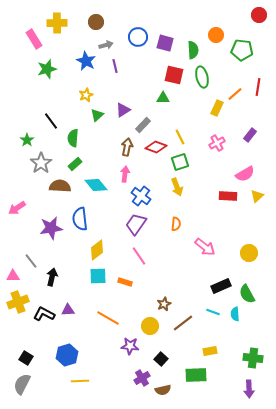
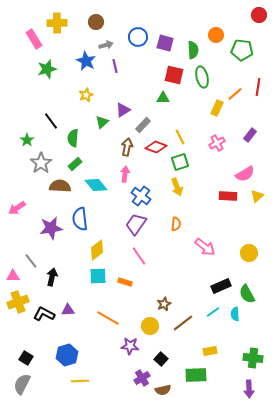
green triangle at (97, 115): moved 5 px right, 7 px down
cyan line at (213, 312): rotated 56 degrees counterclockwise
